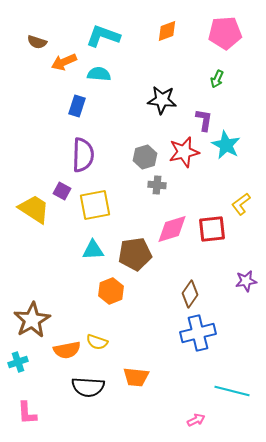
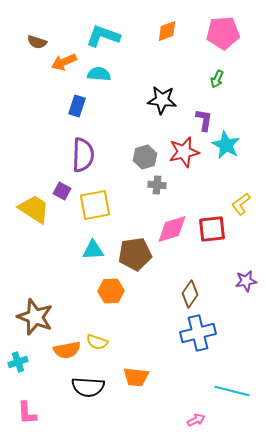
pink pentagon: moved 2 px left
orange hexagon: rotated 20 degrees clockwise
brown star: moved 3 px right, 3 px up; rotated 21 degrees counterclockwise
